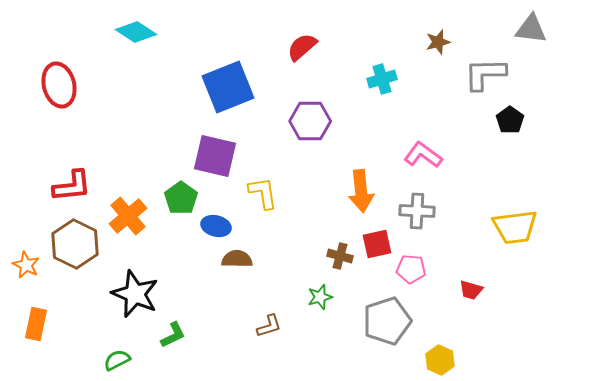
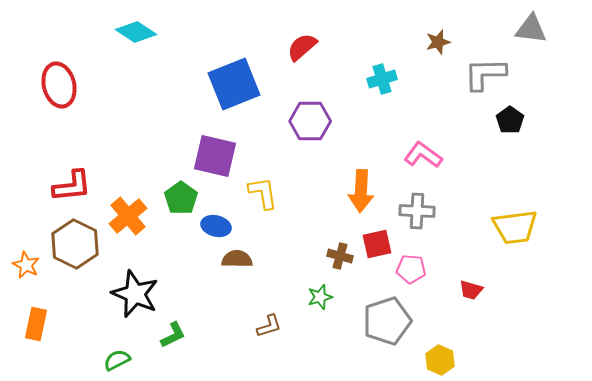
blue square: moved 6 px right, 3 px up
orange arrow: rotated 9 degrees clockwise
